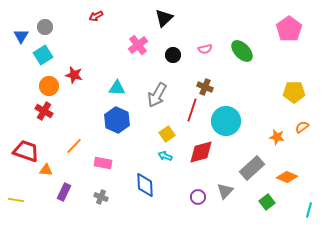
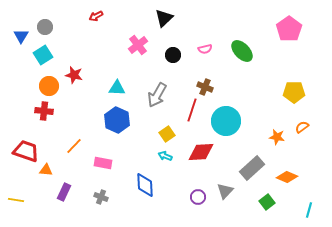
red cross: rotated 24 degrees counterclockwise
red diamond: rotated 12 degrees clockwise
